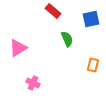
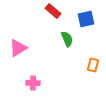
blue square: moved 5 px left
pink cross: rotated 24 degrees counterclockwise
